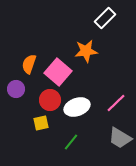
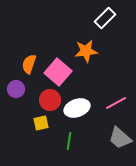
pink line: rotated 15 degrees clockwise
white ellipse: moved 1 px down
gray trapezoid: rotated 10 degrees clockwise
green line: moved 2 px left, 1 px up; rotated 30 degrees counterclockwise
